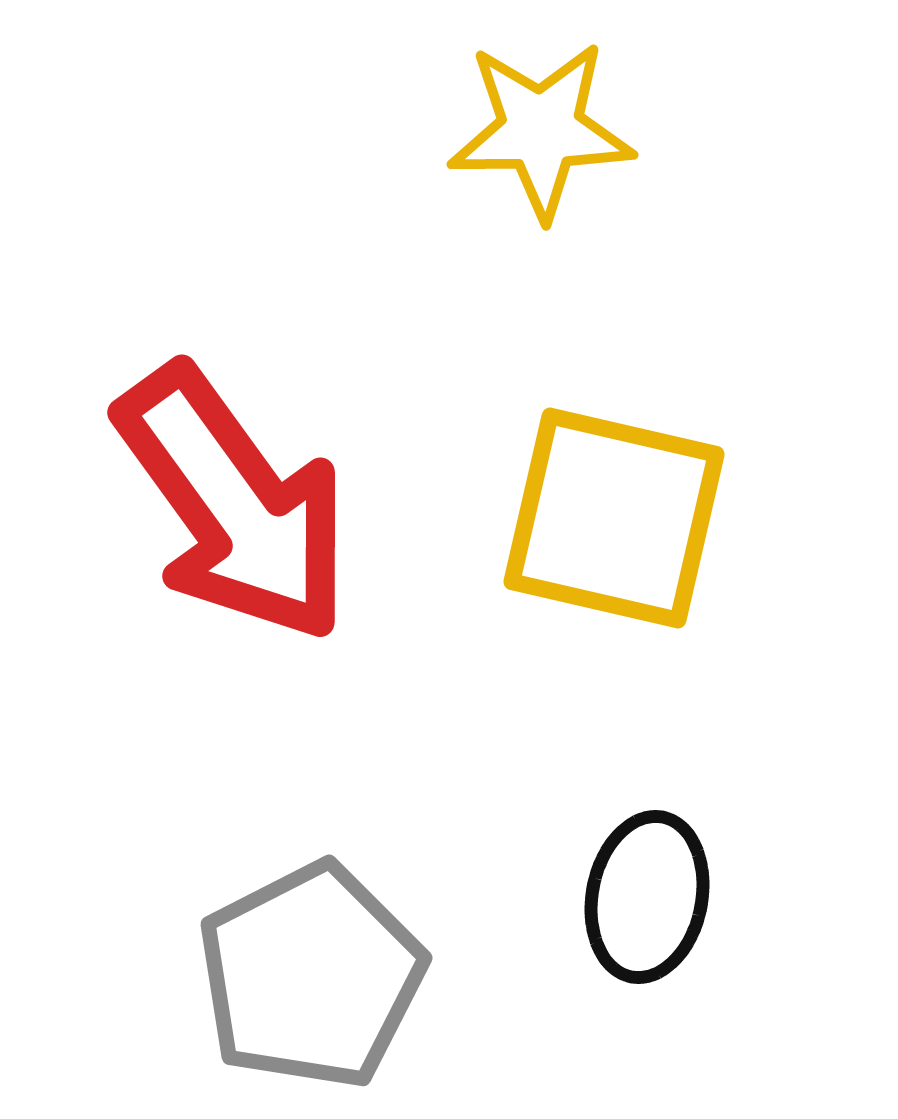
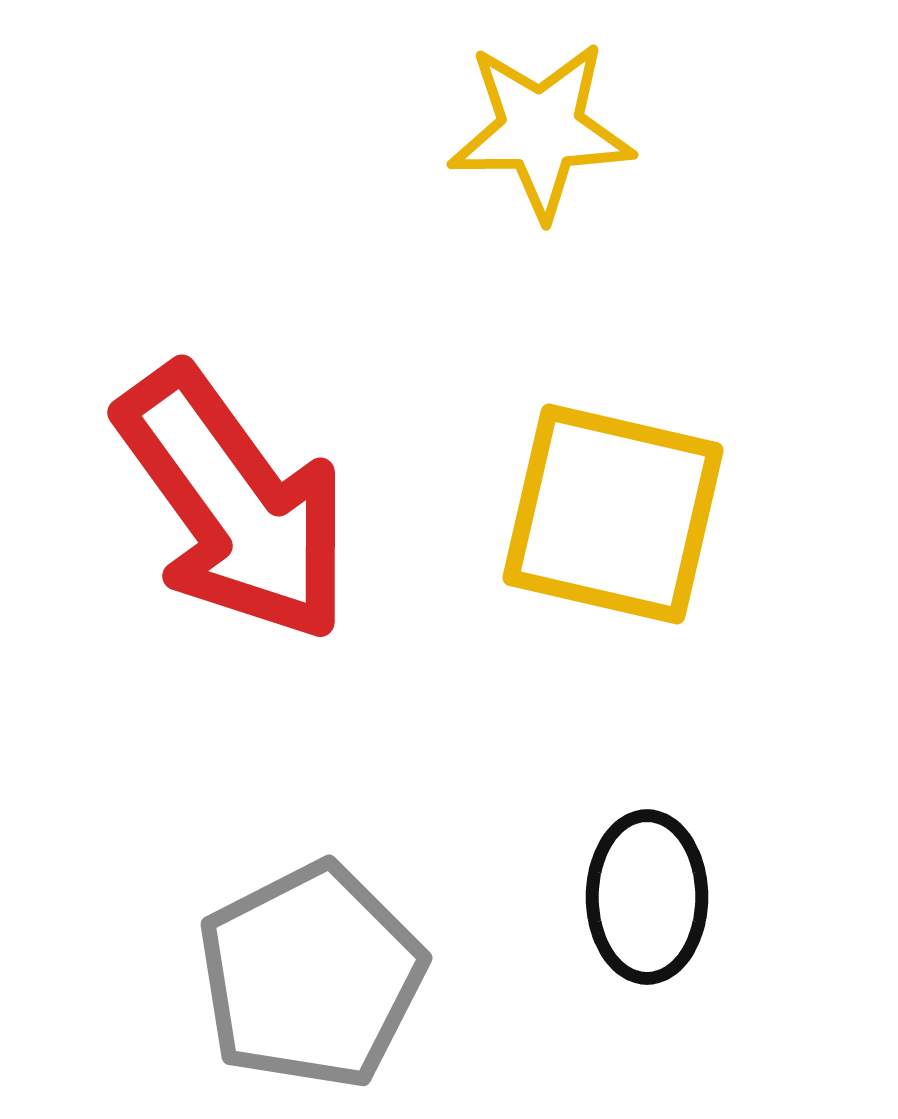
yellow square: moved 1 px left, 4 px up
black ellipse: rotated 11 degrees counterclockwise
